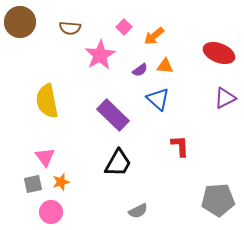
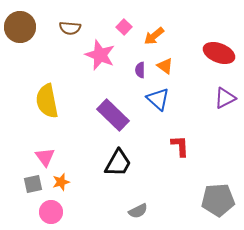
brown circle: moved 5 px down
pink star: rotated 20 degrees counterclockwise
orange triangle: rotated 30 degrees clockwise
purple semicircle: rotated 126 degrees clockwise
